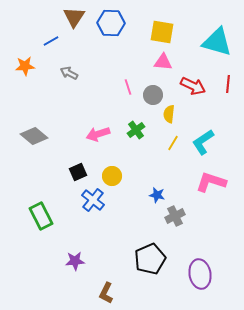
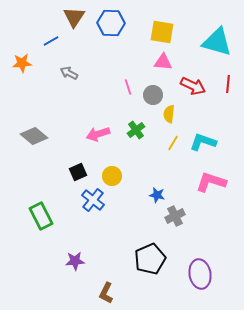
orange star: moved 3 px left, 3 px up
cyan L-shape: rotated 52 degrees clockwise
